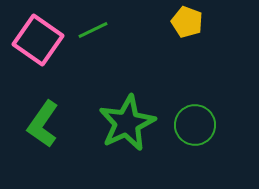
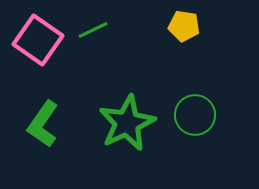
yellow pentagon: moved 3 px left, 4 px down; rotated 12 degrees counterclockwise
green circle: moved 10 px up
